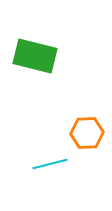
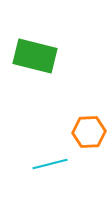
orange hexagon: moved 2 px right, 1 px up
